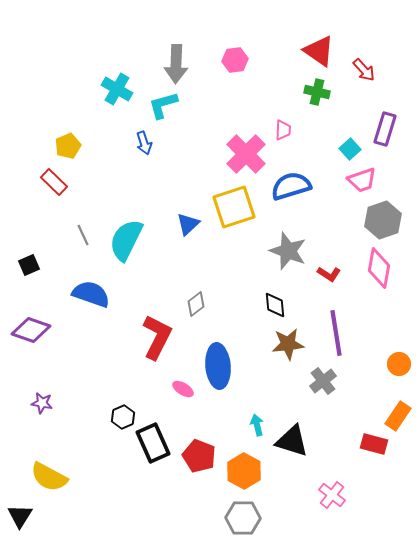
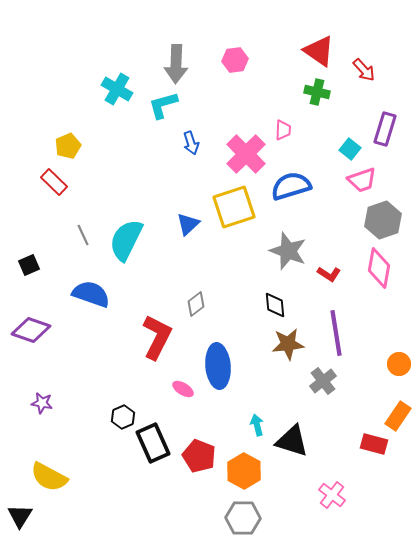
blue arrow at (144, 143): moved 47 px right
cyan square at (350, 149): rotated 10 degrees counterclockwise
